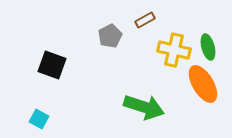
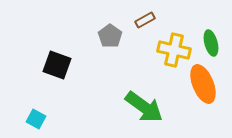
gray pentagon: rotated 10 degrees counterclockwise
green ellipse: moved 3 px right, 4 px up
black square: moved 5 px right
orange ellipse: rotated 9 degrees clockwise
green arrow: rotated 18 degrees clockwise
cyan square: moved 3 px left
